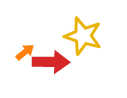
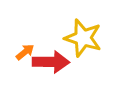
yellow star: moved 2 px down
